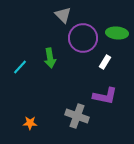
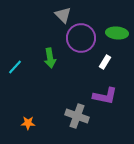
purple circle: moved 2 px left
cyan line: moved 5 px left
orange star: moved 2 px left
